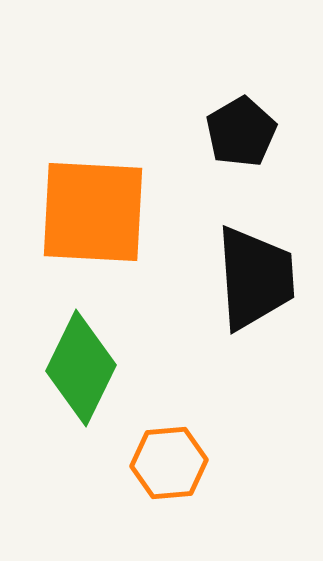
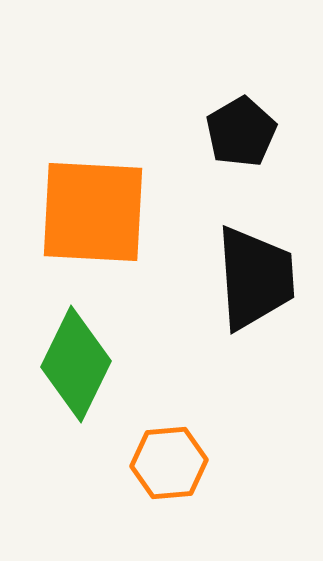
green diamond: moved 5 px left, 4 px up
